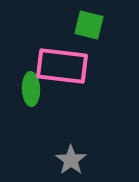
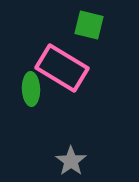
pink rectangle: moved 2 px down; rotated 24 degrees clockwise
gray star: moved 1 px down
